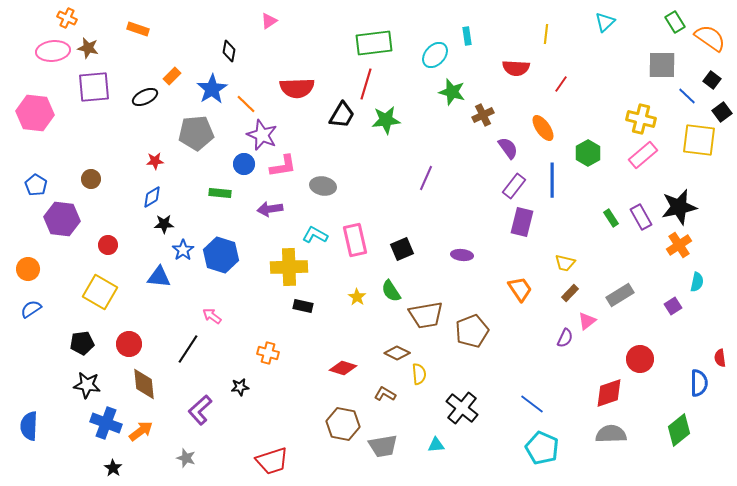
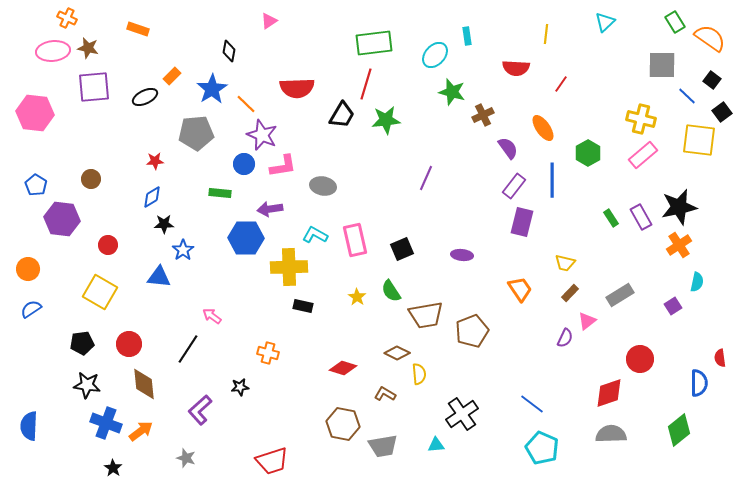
blue hexagon at (221, 255): moved 25 px right, 17 px up; rotated 16 degrees counterclockwise
black cross at (462, 408): moved 6 px down; rotated 16 degrees clockwise
